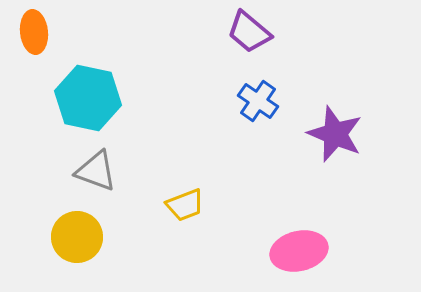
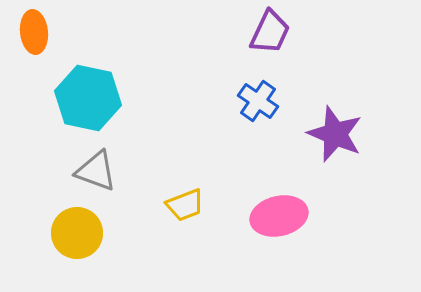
purple trapezoid: moved 21 px right; rotated 105 degrees counterclockwise
yellow circle: moved 4 px up
pink ellipse: moved 20 px left, 35 px up
